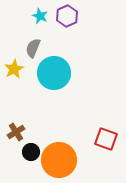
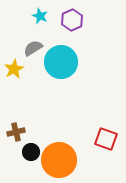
purple hexagon: moved 5 px right, 4 px down
gray semicircle: rotated 36 degrees clockwise
cyan circle: moved 7 px right, 11 px up
brown cross: rotated 18 degrees clockwise
